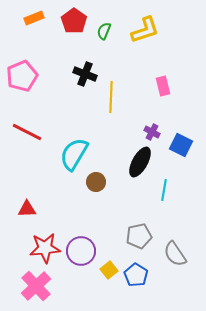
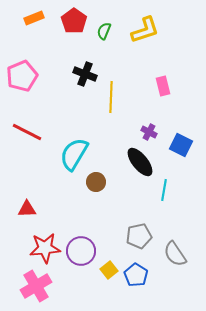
purple cross: moved 3 px left
black ellipse: rotated 68 degrees counterclockwise
pink cross: rotated 12 degrees clockwise
